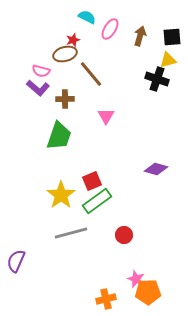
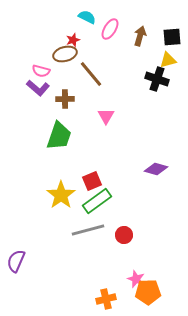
gray line: moved 17 px right, 3 px up
